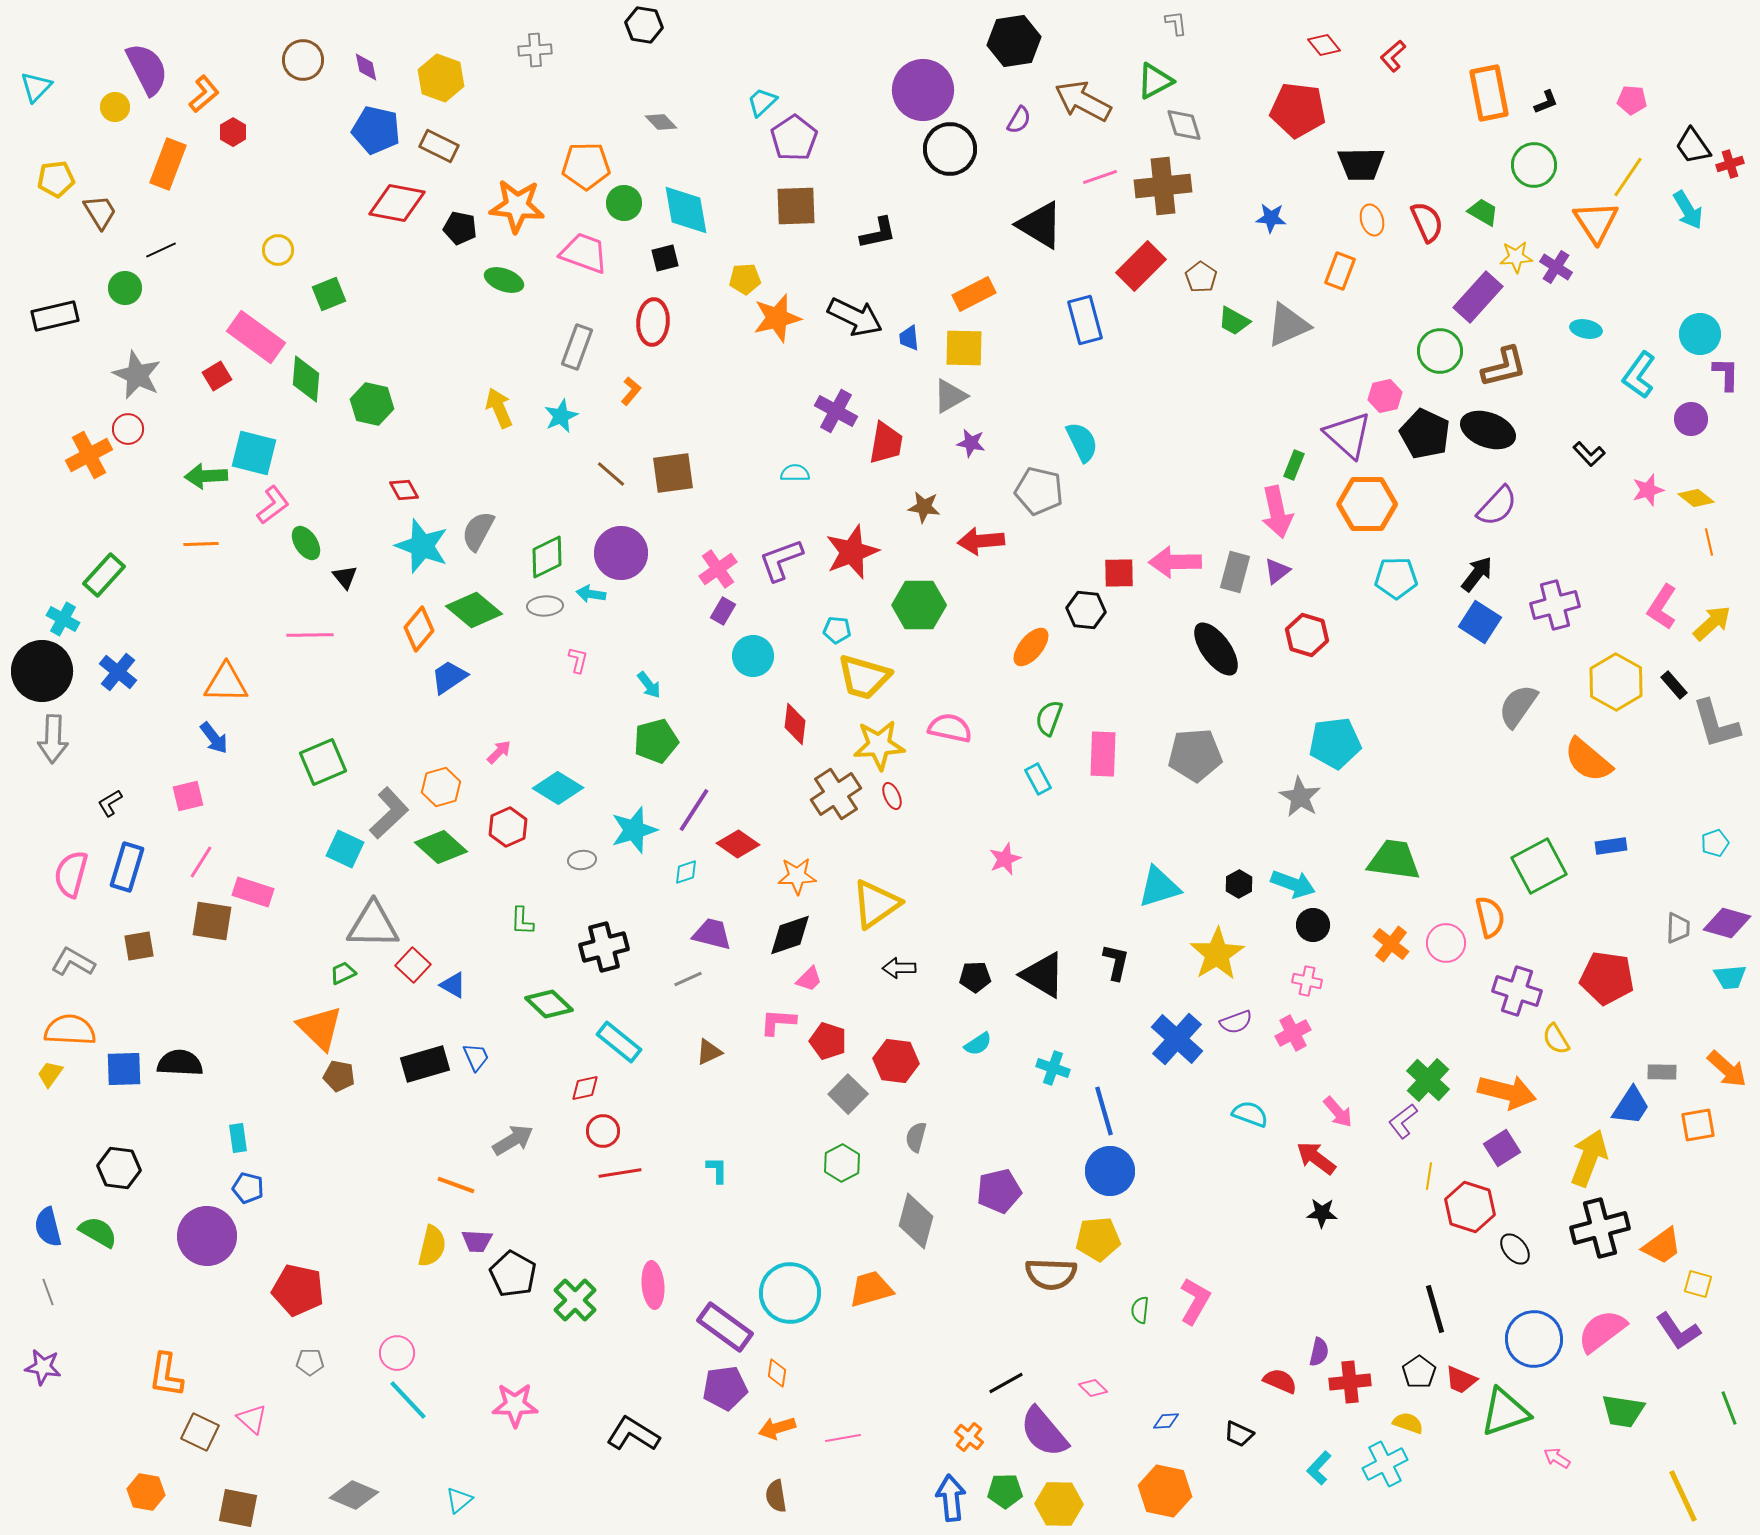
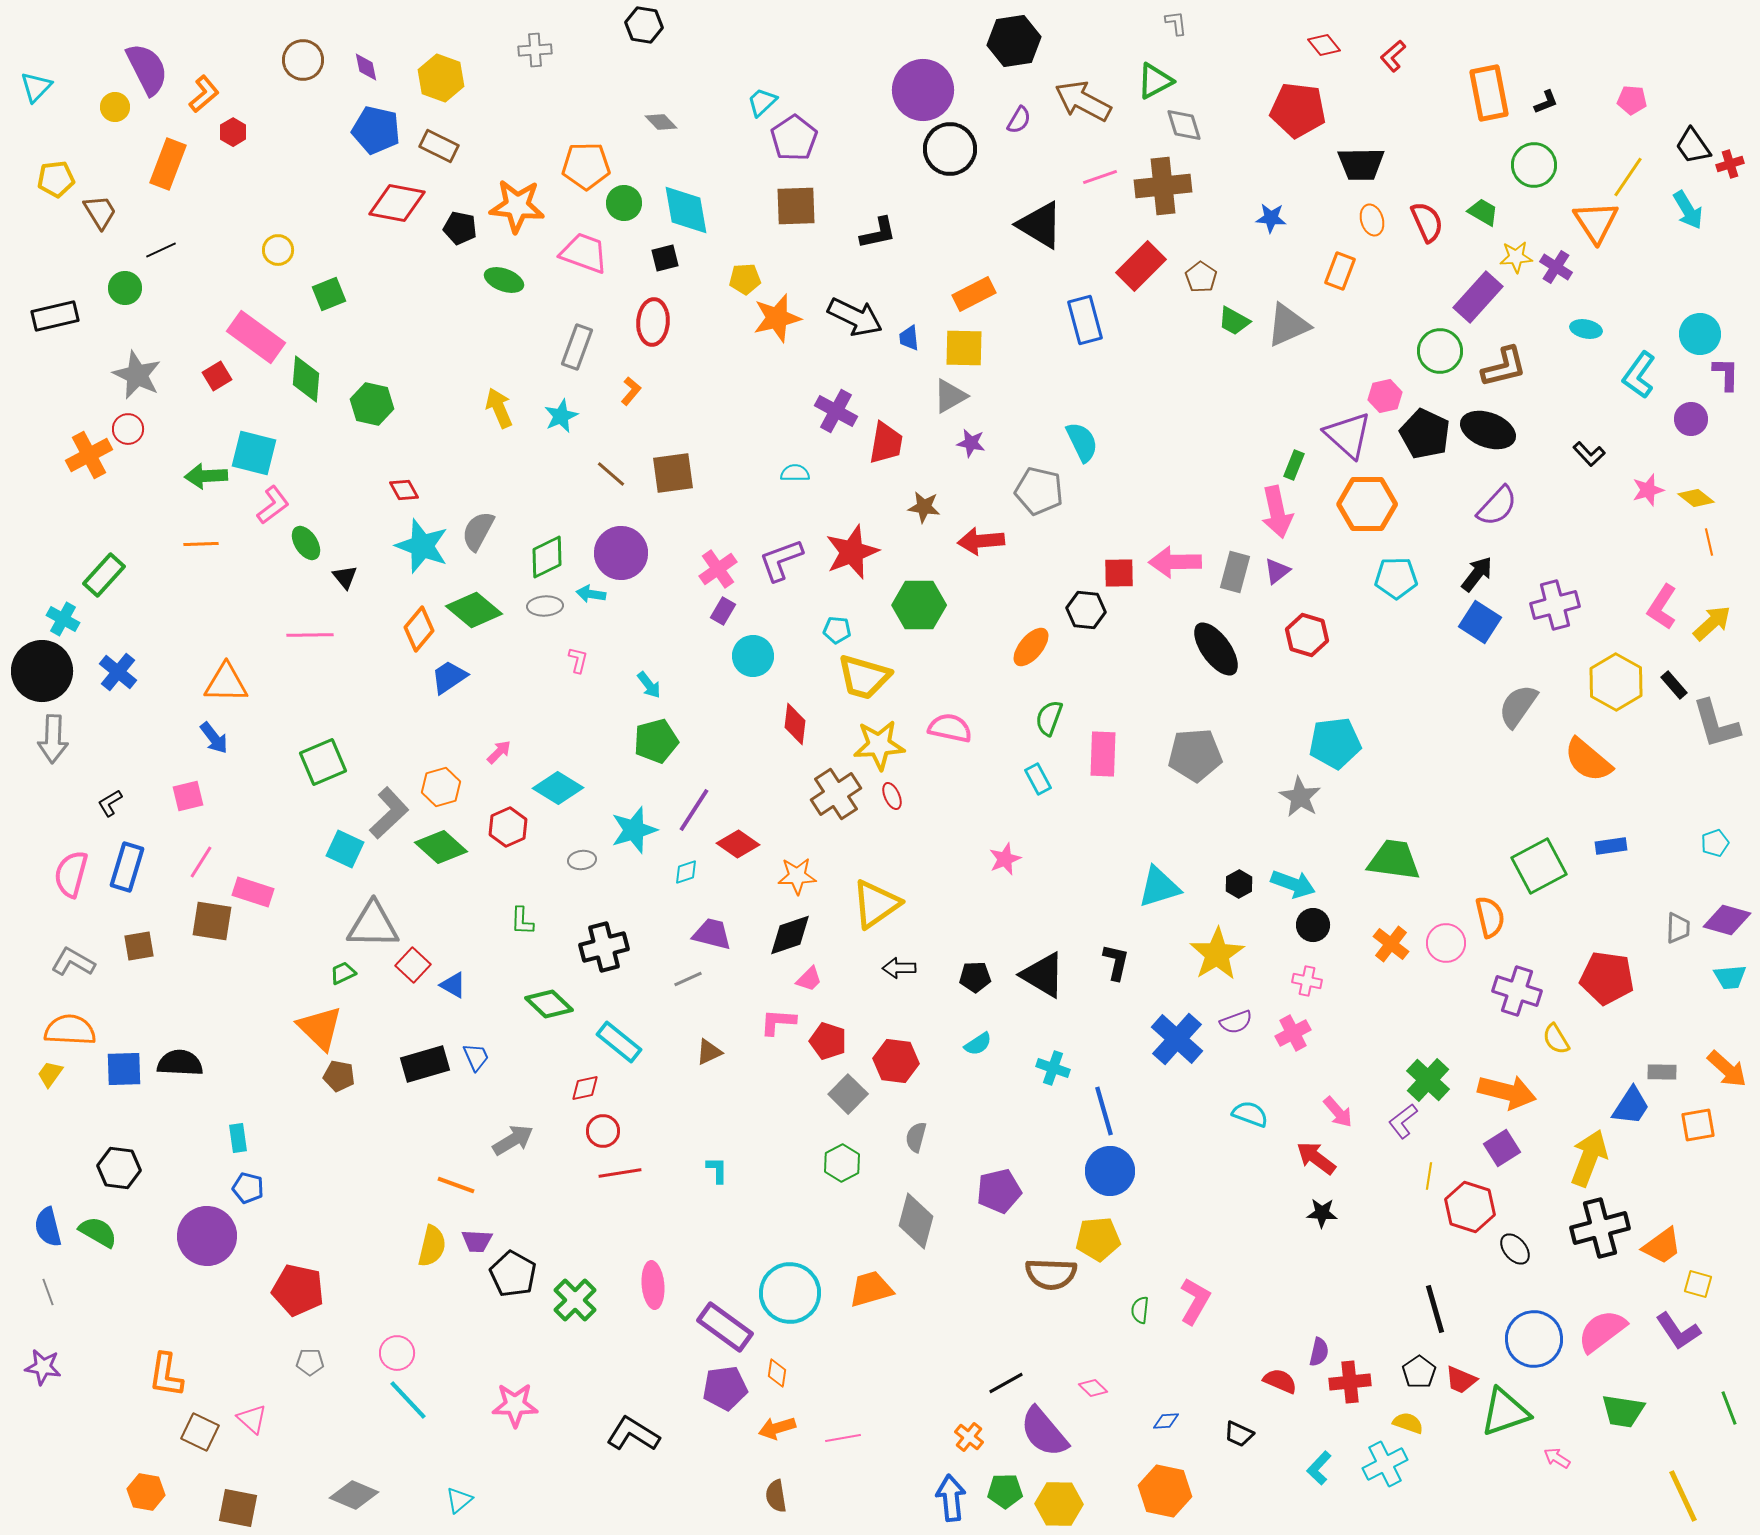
purple diamond at (1727, 923): moved 3 px up
